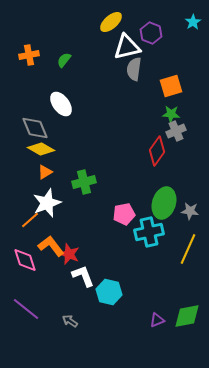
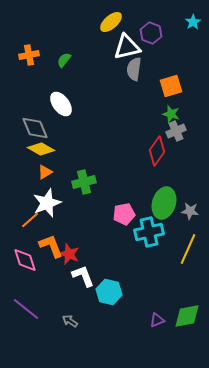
green star: rotated 12 degrees clockwise
orange L-shape: rotated 16 degrees clockwise
